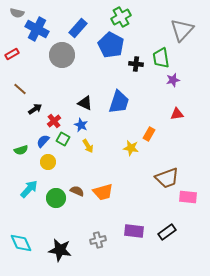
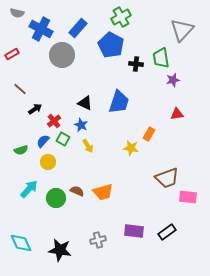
blue cross: moved 4 px right
